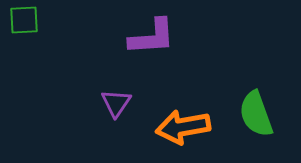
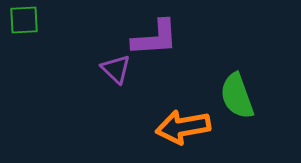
purple L-shape: moved 3 px right, 1 px down
purple triangle: moved 34 px up; rotated 20 degrees counterclockwise
green semicircle: moved 19 px left, 18 px up
